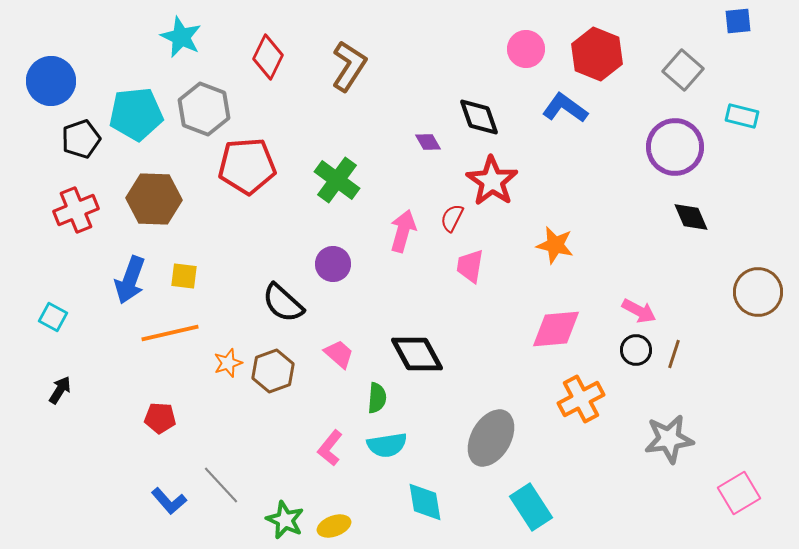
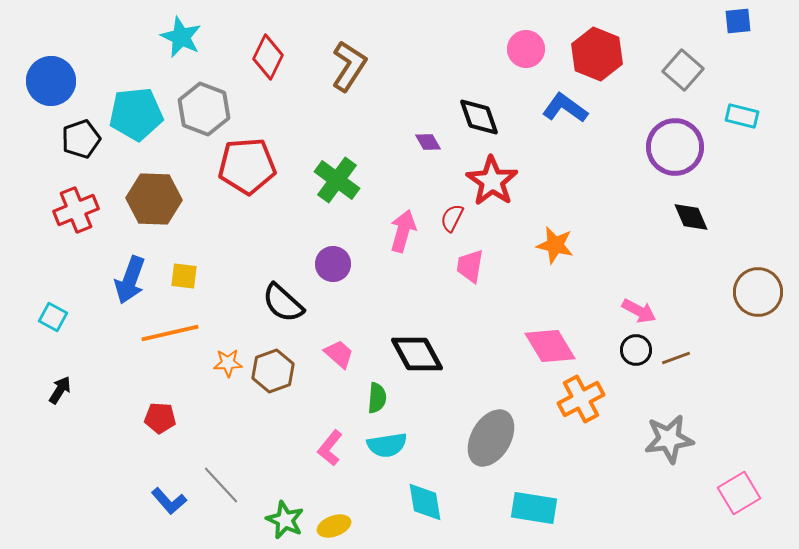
pink diamond at (556, 329): moved 6 px left, 17 px down; rotated 64 degrees clockwise
brown line at (674, 354): moved 2 px right, 4 px down; rotated 52 degrees clockwise
orange star at (228, 363): rotated 16 degrees clockwise
cyan rectangle at (531, 507): moved 3 px right, 1 px down; rotated 48 degrees counterclockwise
